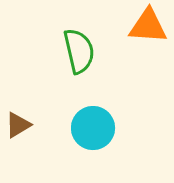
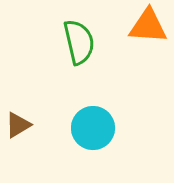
green semicircle: moved 9 px up
